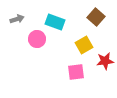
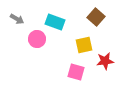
gray arrow: rotated 48 degrees clockwise
yellow square: rotated 18 degrees clockwise
pink square: rotated 24 degrees clockwise
